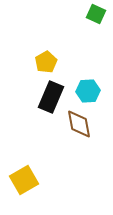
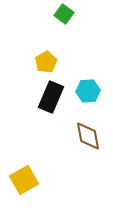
green square: moved 32 px left; rotated 12 degrees clockwise
brown diamond: moved 9 px right, 12 px down
